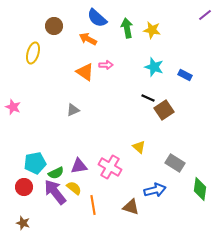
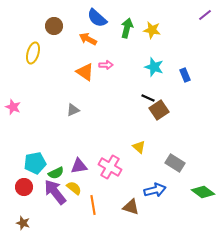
green arrow: rotated 24 degrees clockwise
blue rectangle: rotated 40 degrees clockwise
brown square: moved 5 px left
green diamond: moved 3 px right, 3 px down; rotated 60 degrees counterclockwise
